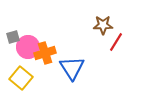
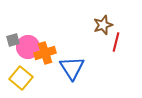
brown star: rotated 18 degrees counterclockwise
gray square: moved 3 px down
red line: rotated 18 degrees counterclockwise
